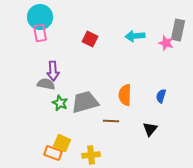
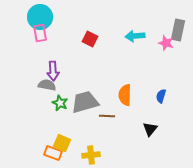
gray semicircle: moved 1 px right, 1 px down
brown line: moved 4 px left, 5 px up
